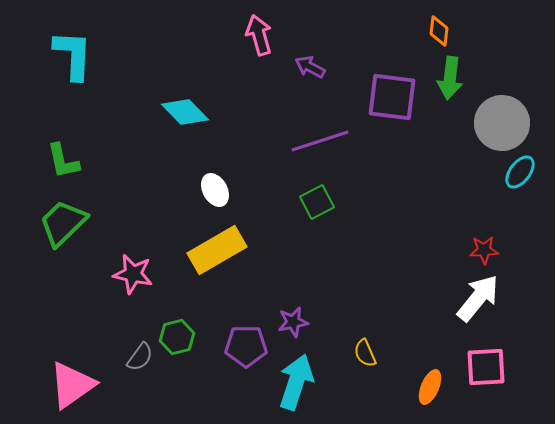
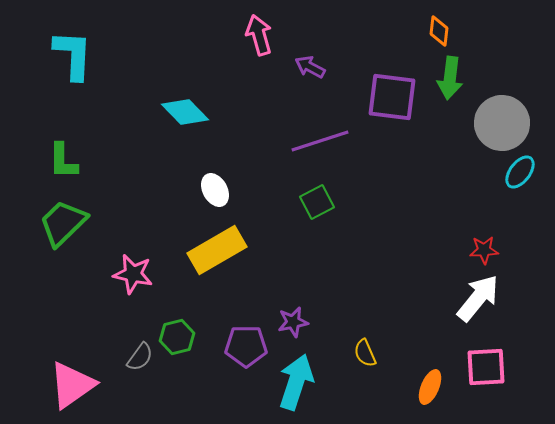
green L-shape: rotated 12 degrees clockwise
